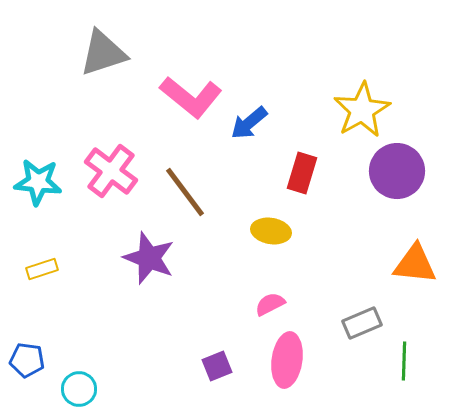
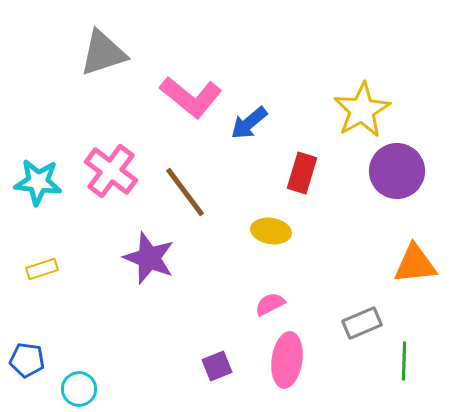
orange triangle: rotated 12 degrees counterclockwise
